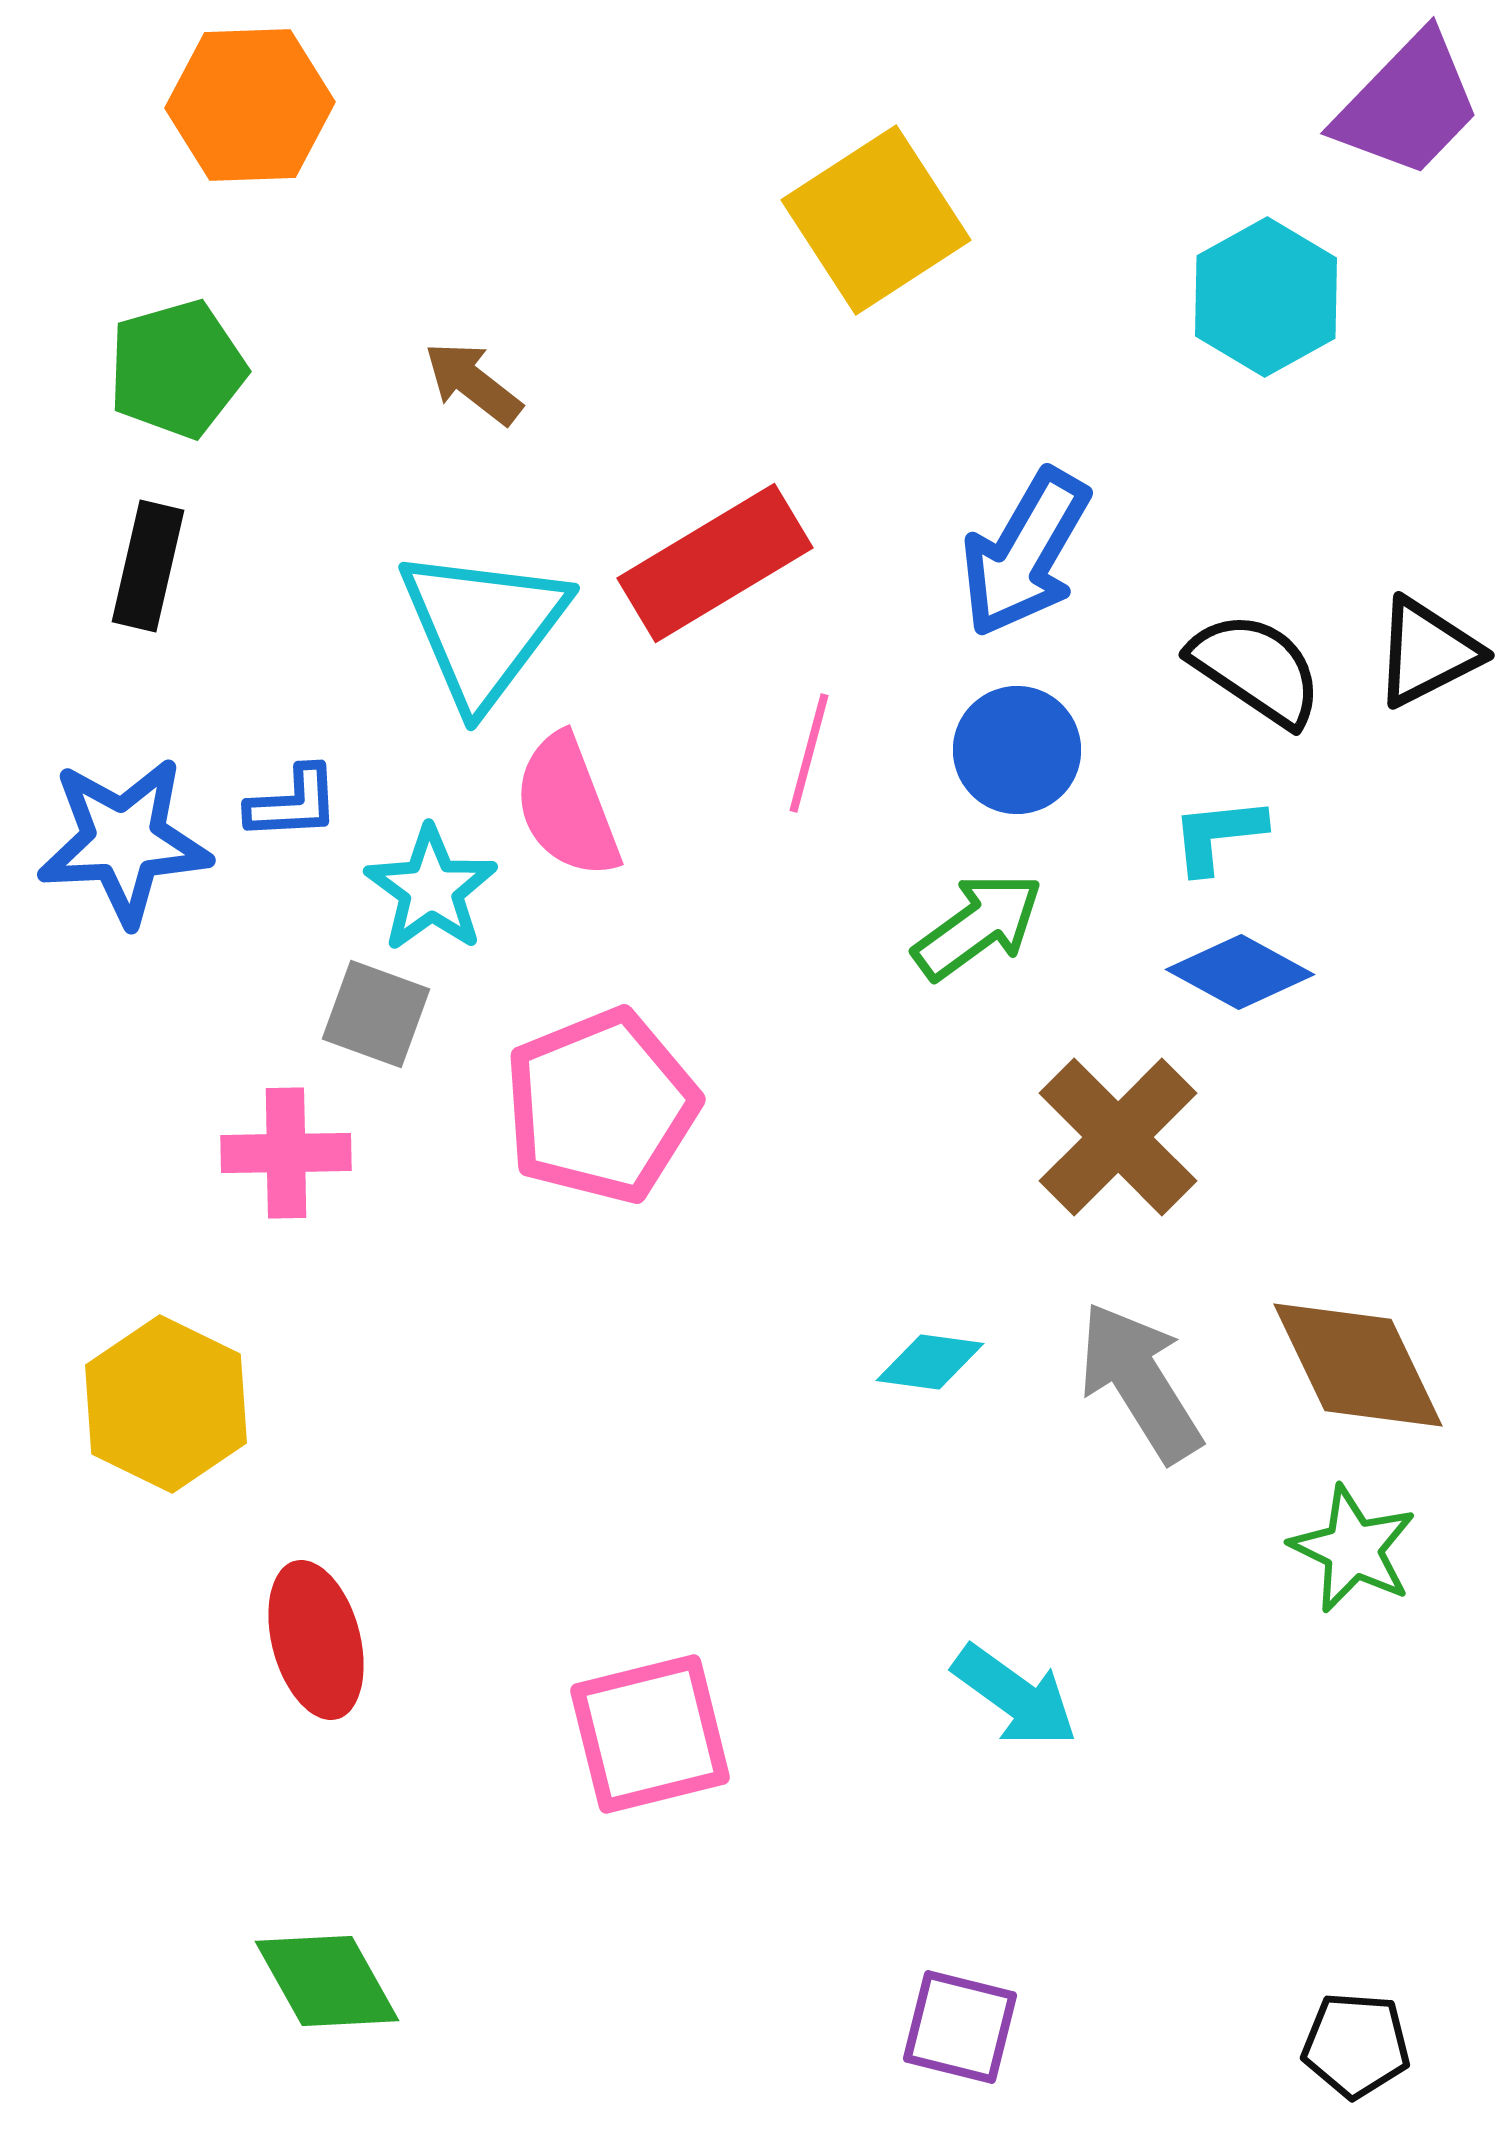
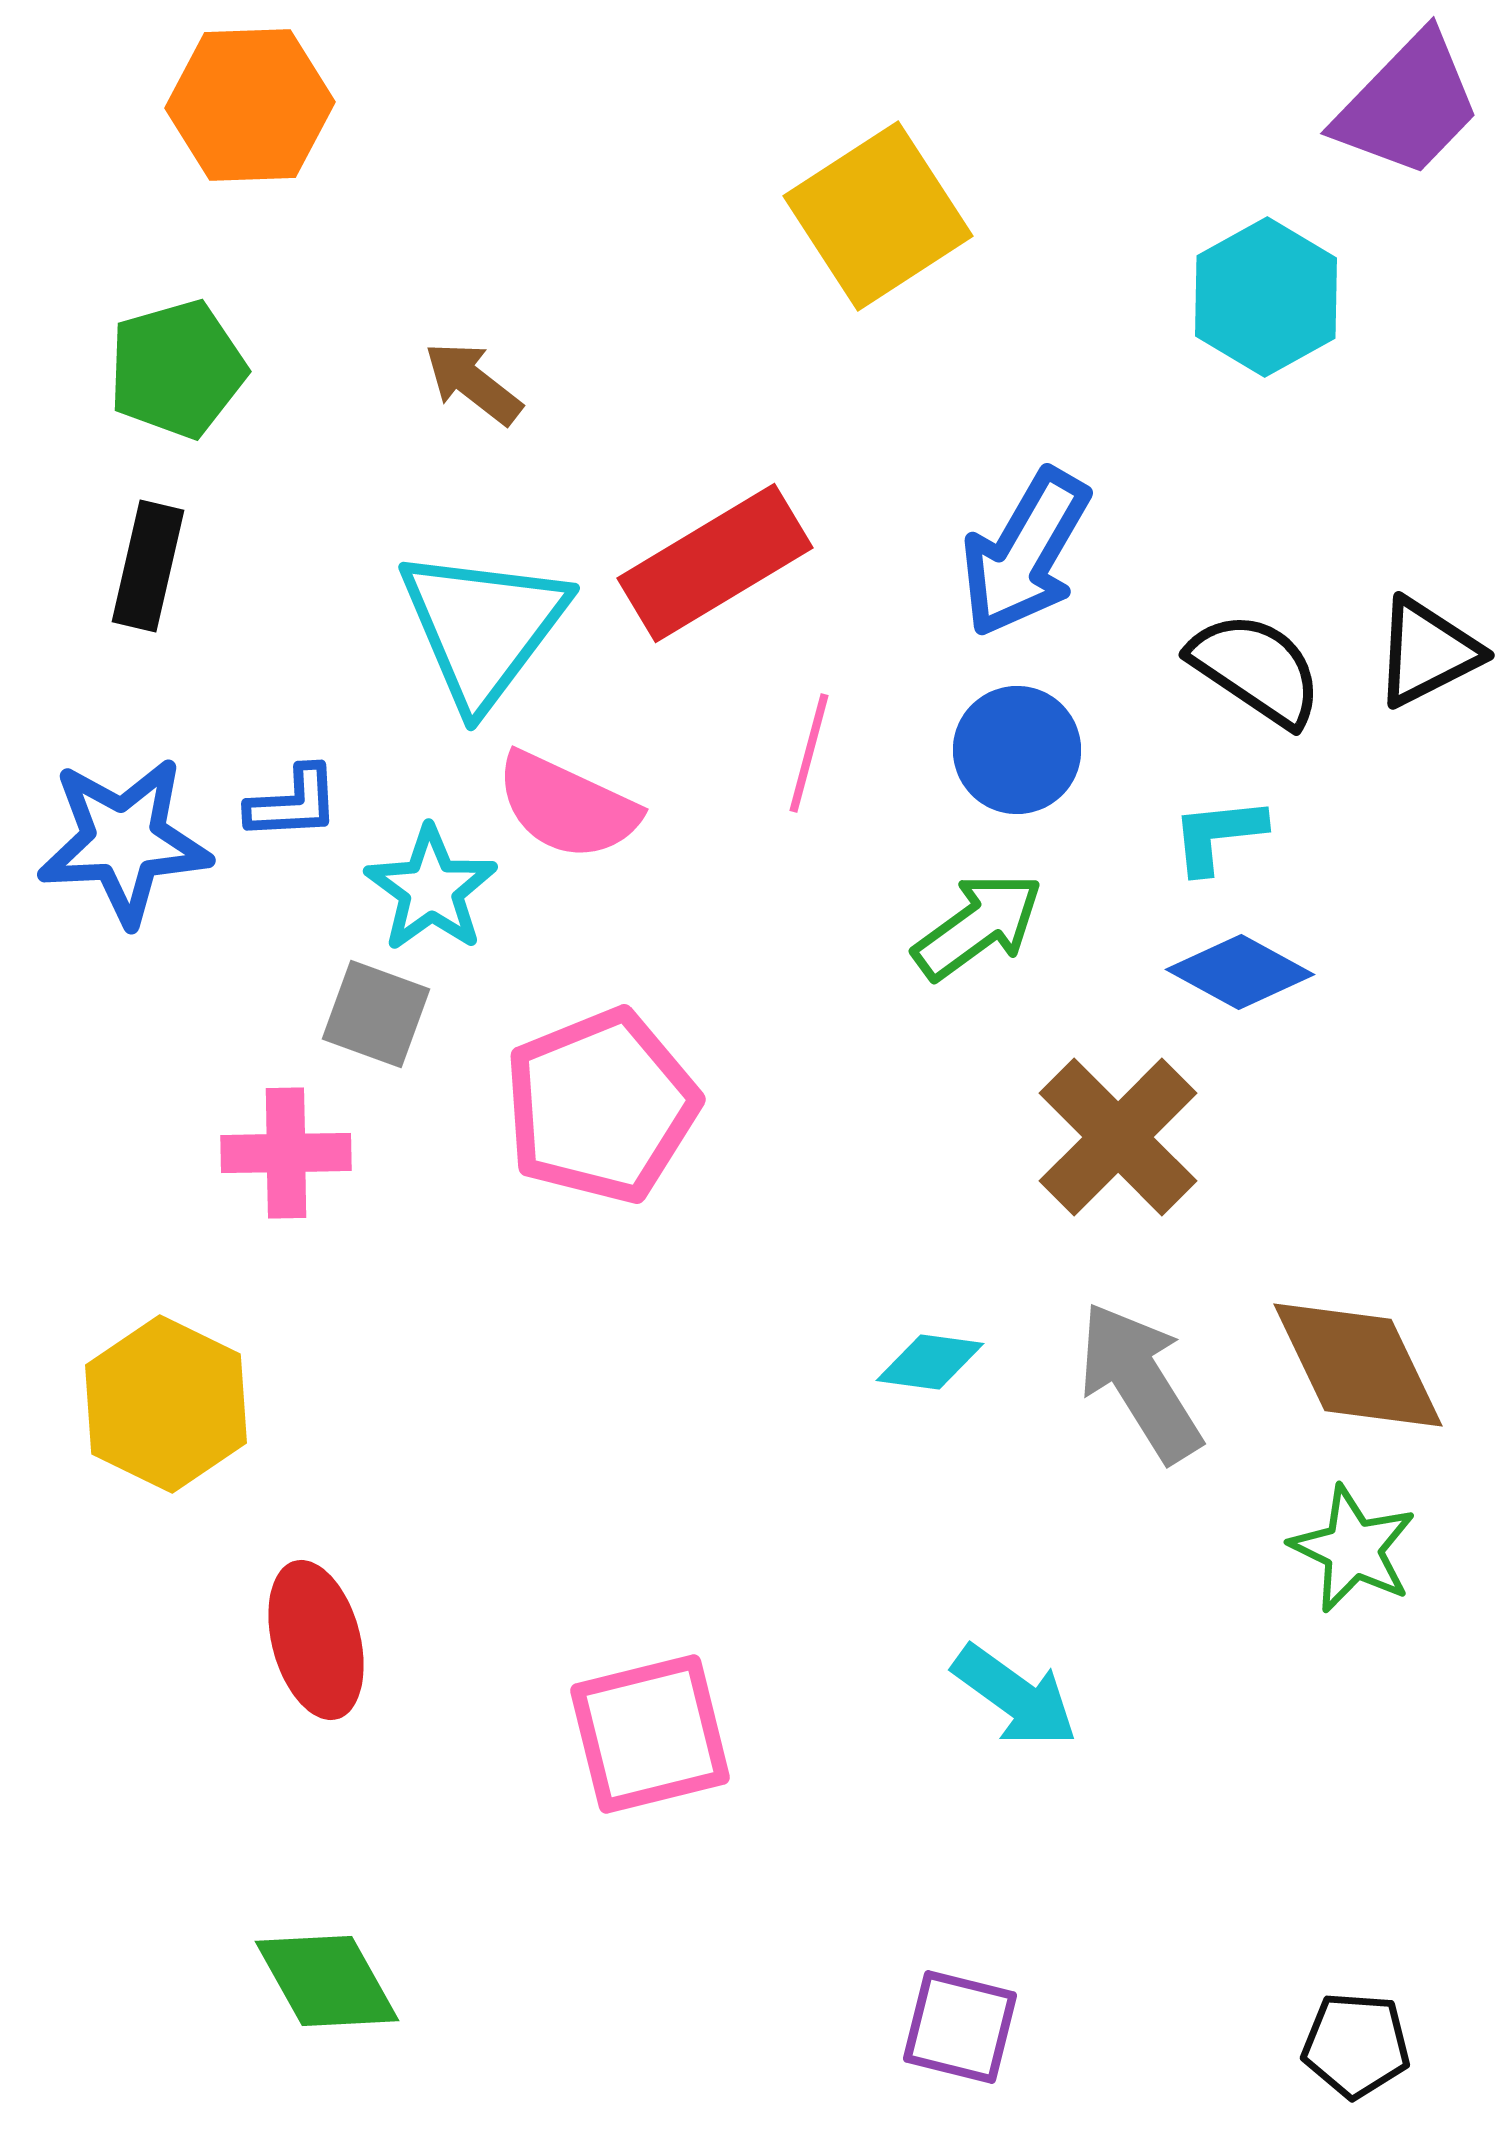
yellow square: moved 2 px right, 4 px up
pink semicircle: rotated 44 degrees counterclockwise
